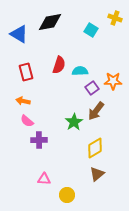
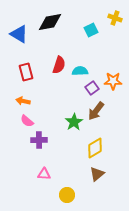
cyan square: rotated 32 degrees clockwise
pink triangle: moved 5 px up
